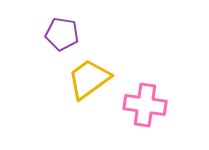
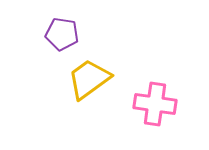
pink cross: moved 10 px right, 1 px up
